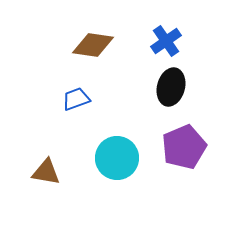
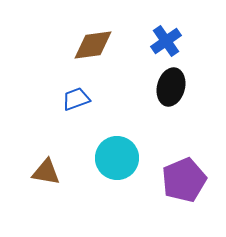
brown diamond: rotated 15 degrees counterclockwise
purple pentagon: moved 33 px down
